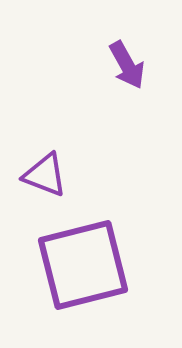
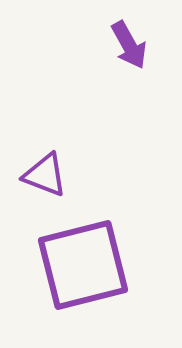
purple arrow: moved 2 px right, 20 px up
